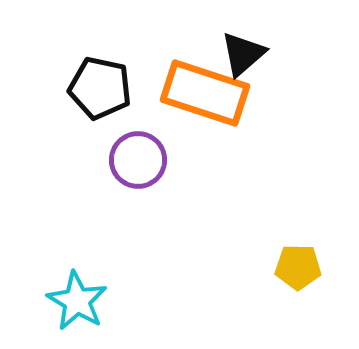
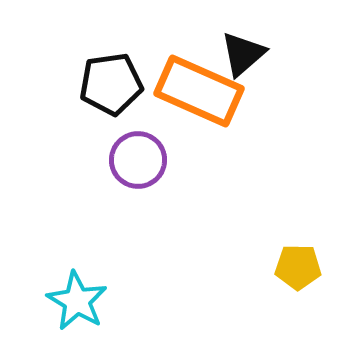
black pentagon: moved 11 px right, 4 px up; rotated 20 degrees counterclockwise
orange rectangle: moved 6 px left, 2 px up; rotated 6 degrees clockwise
